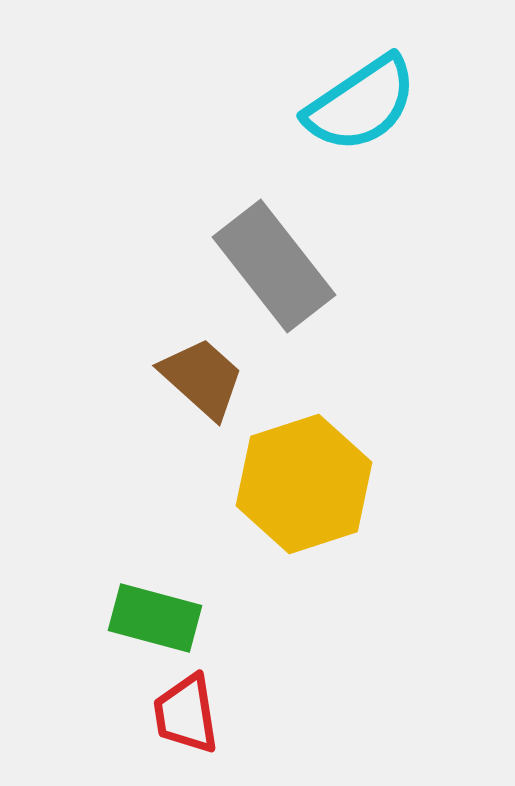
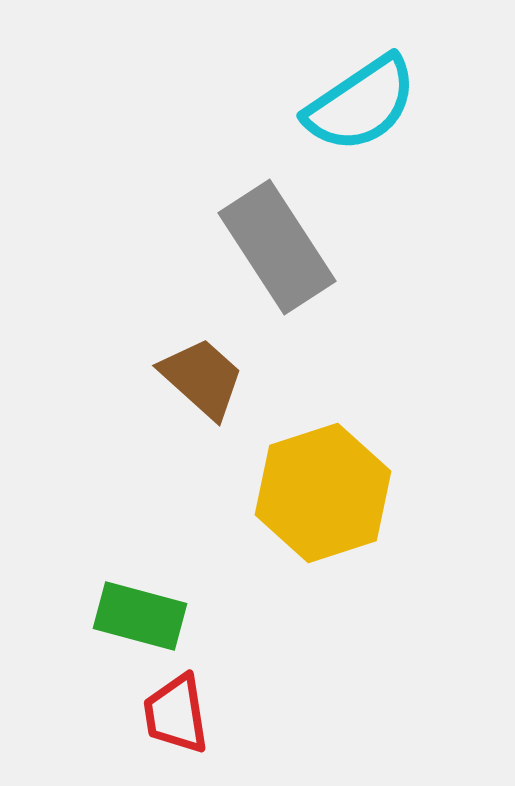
gray rectangle: moved 3 px right, 19 px up; rotated 5 degrees clockwise
yellow hexagon: moved 19 px right, 9 px down
green rectangle: moved 15 px left, 2 px up
red trapezoid: moved 10 px left
